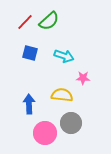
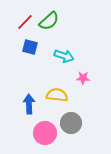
blue square: moved 6 px up
yellow semicircle: moved 5 px left
